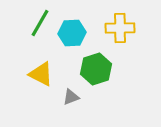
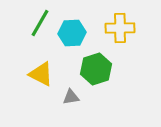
gray triangle: rotated 12 degrees clockwise
